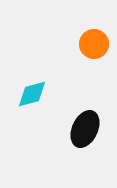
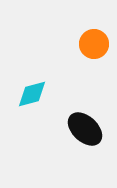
black ellipse: rotated 72 degrees counterclockwise
